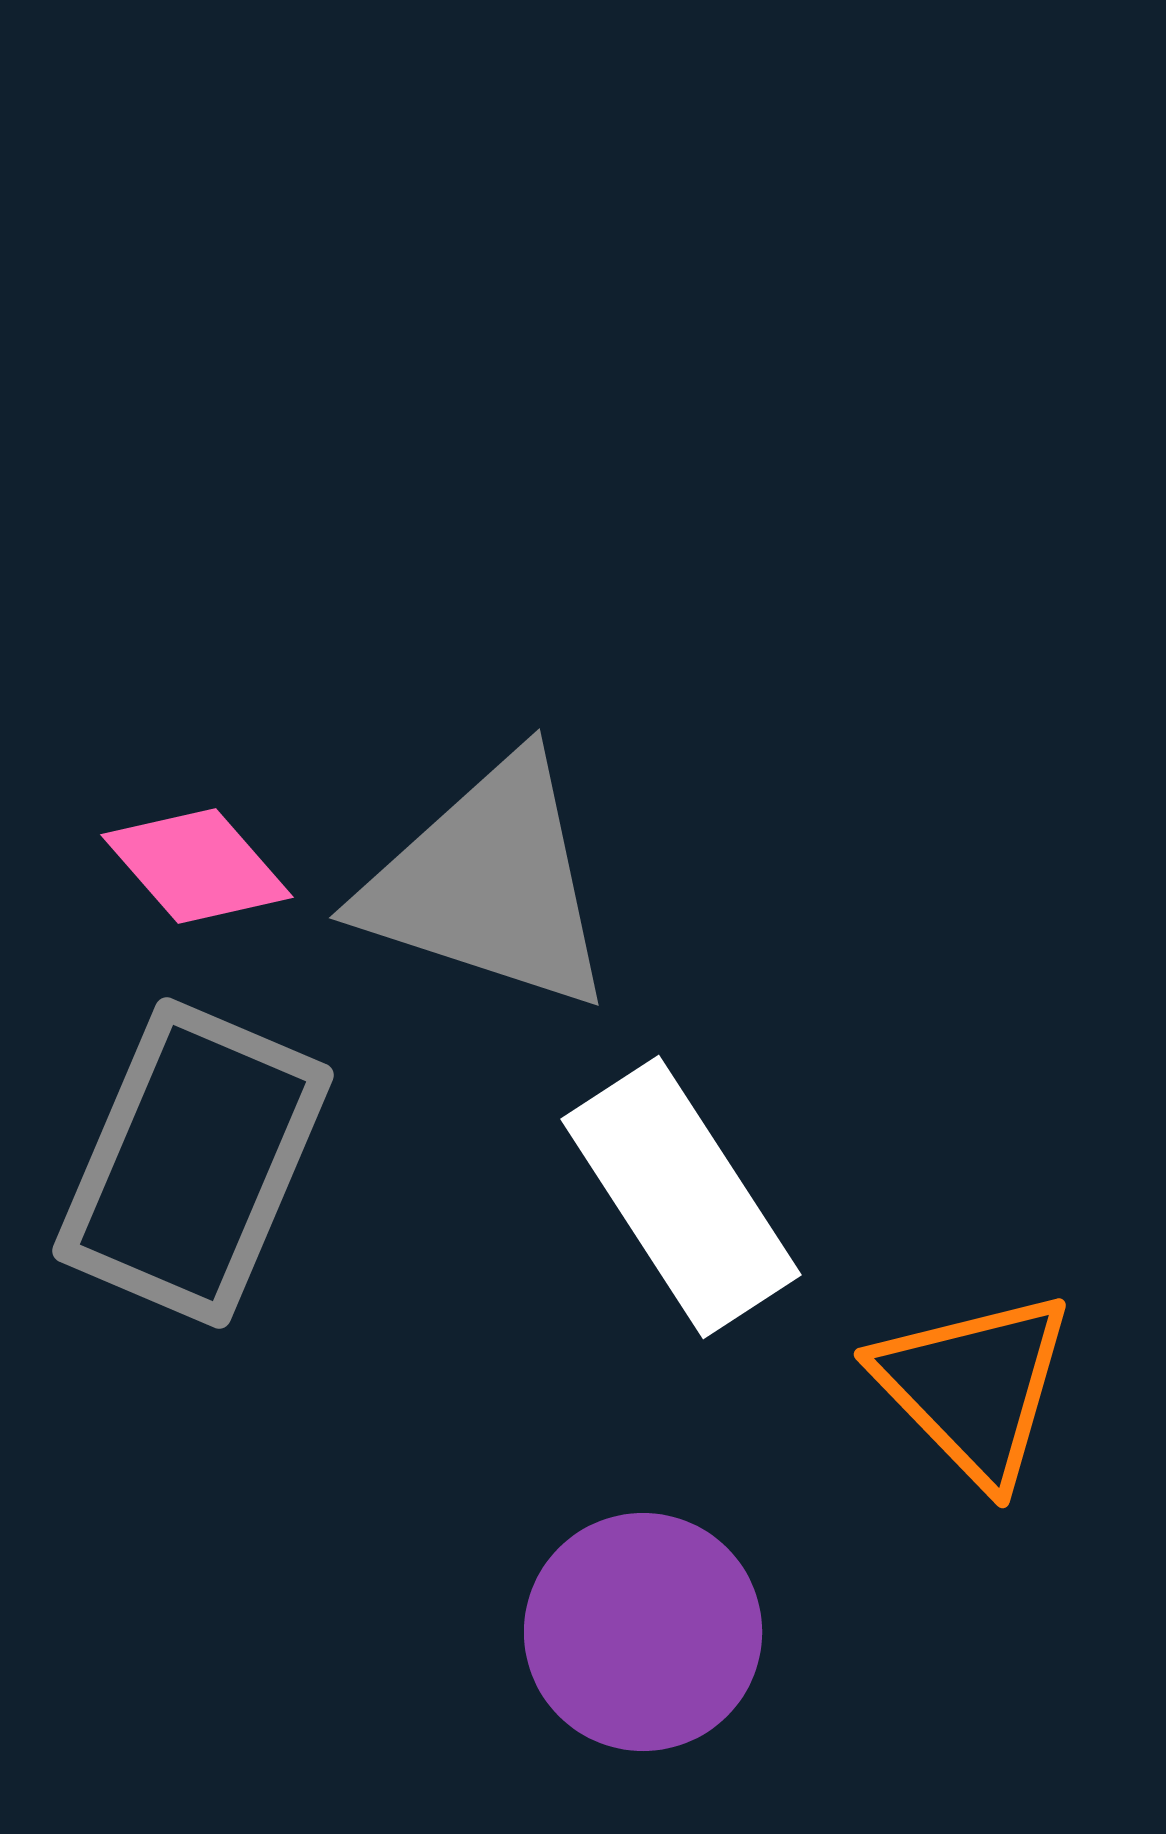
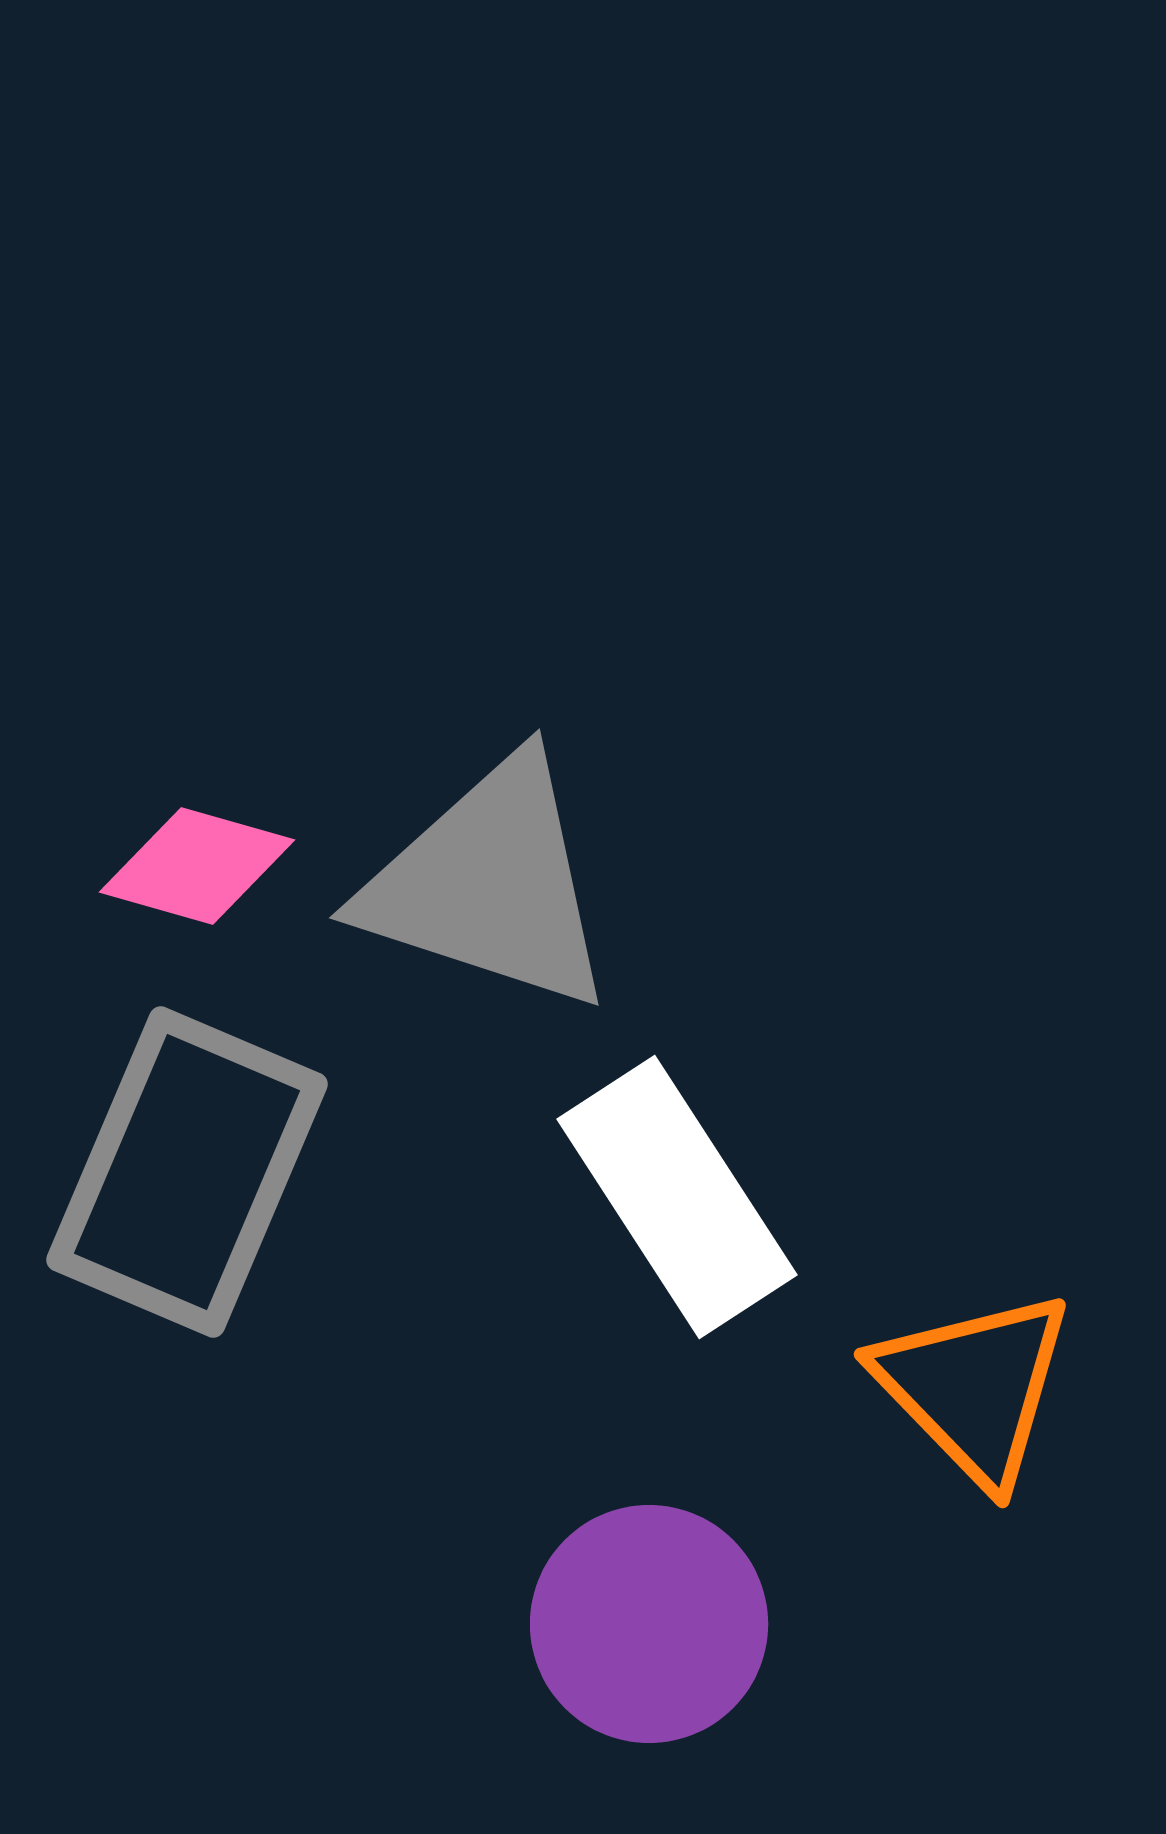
pink diamond: rotated 33 degrees counterclockwise
gray rectangle: moved 6 px left, 9 px down
white rectangle: moved 4 px left
purple circle: moved 6 px right, 8 px up
